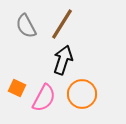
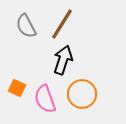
pink semicircle: moved 1 px right, 1 px down; rotated 132 degrees clockwise
